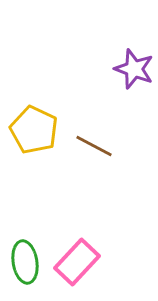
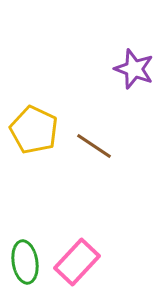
brown line: rotated 6 degrees clockwise
